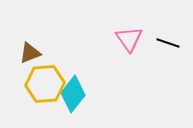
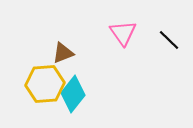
pink triangle: moved 6 px left, 6 px up
black line: moved 1 px right, 3 px up; rotated 25 degrees clockwise
brown triangle: moved 33 px right
